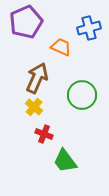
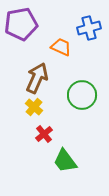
purple pentagon: moved 5 px left, 2 px down; rotated 12 degrees clockwise
red cross: rotated 30 degrees clockwise
